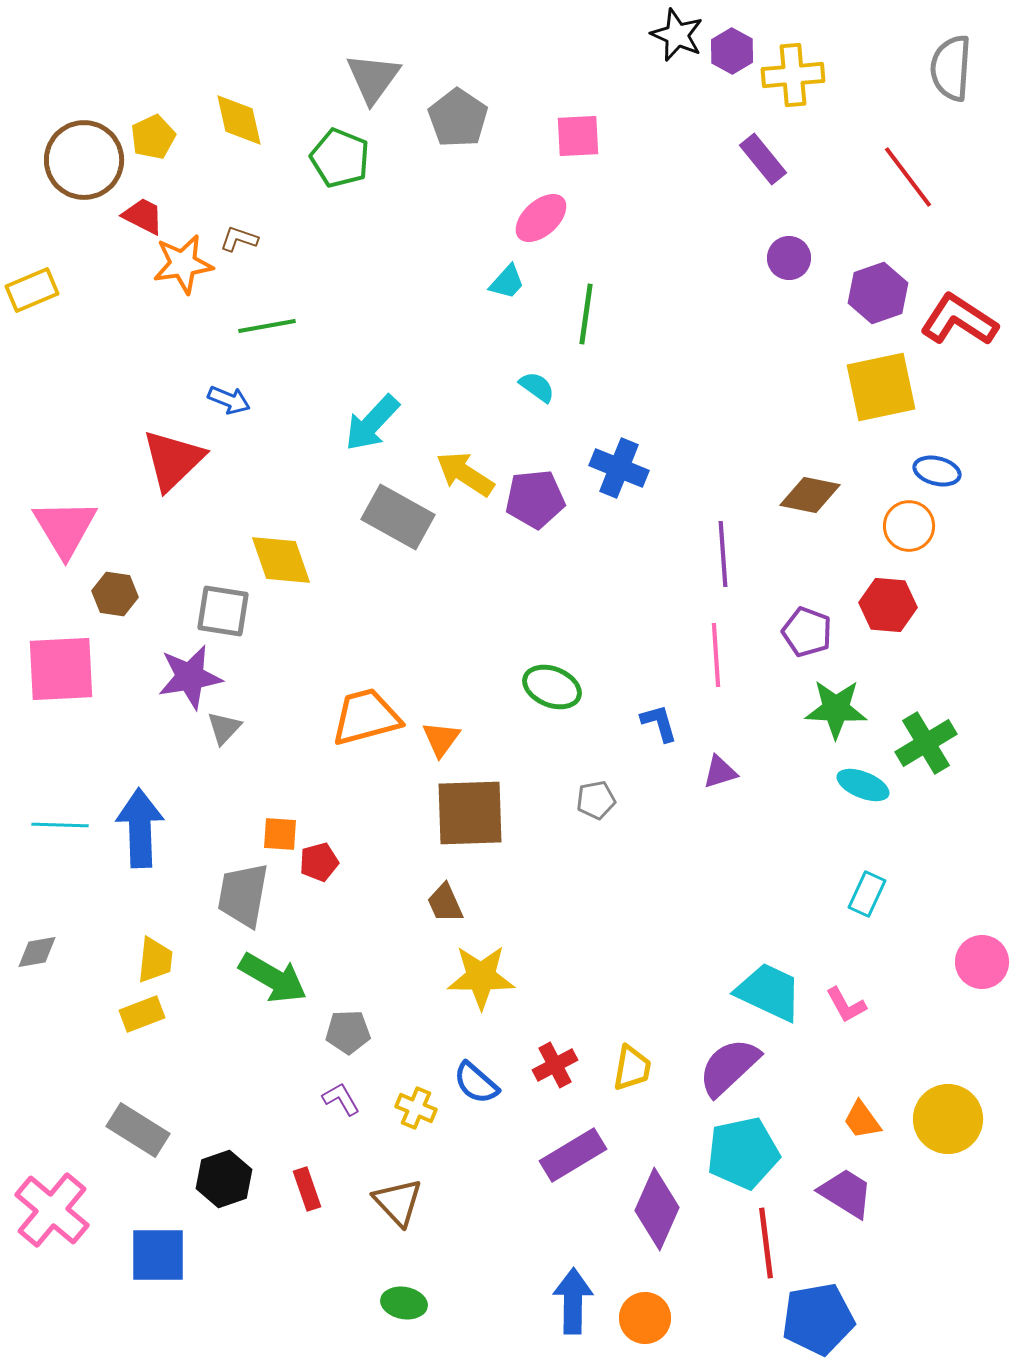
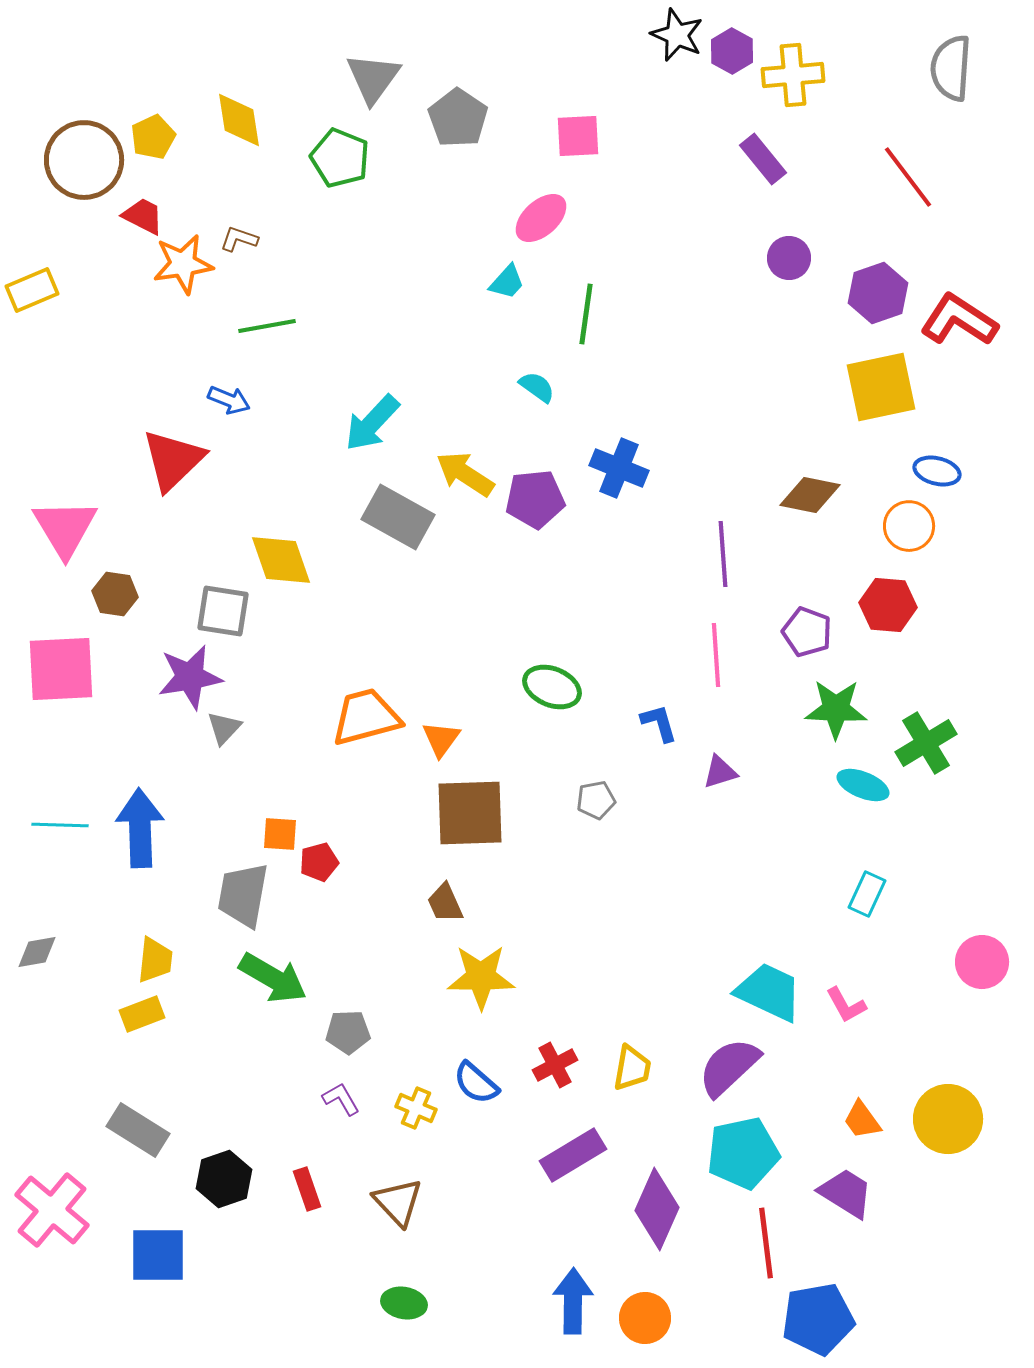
yellow diamond at (239, 120): rotated 4 degrees clockwise
